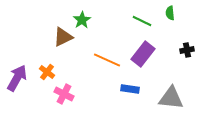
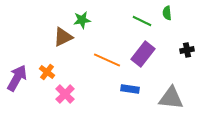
green semicircle: moved 3 px left
green star: rotated 24 degrees clockwise
pink cross: moved 1 px right; rotated 18 degrees clockwise
